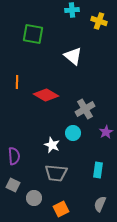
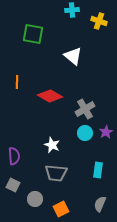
red diamond: moved 4 px right, 1 px down
cyan circle: moved 12 px right
gray circle: moved 1 px right, 1 px down
